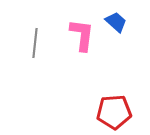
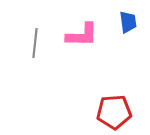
blue trapezoid: moved 12 px right; rotated 40 degrees clockwise
pink L-shape: rotated 84 degrees clockwise
